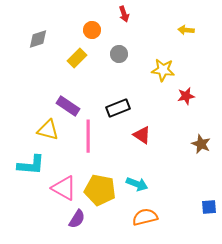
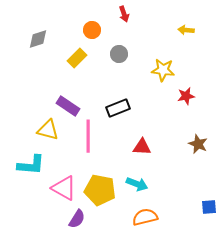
red triangle: moved 12 px down; rotated 30 degrees counterclockwise
brown star: moved 3 px left
